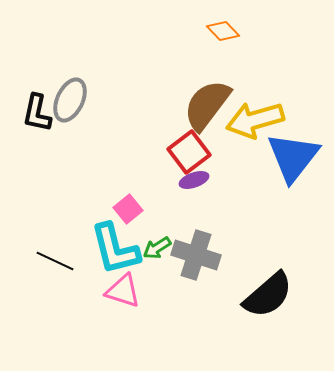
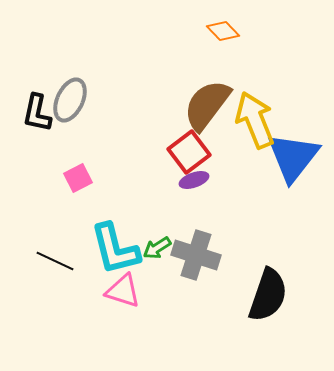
yellow arrow: rotated 84 degrees clockwise
pink square: moved 50 px left, 31 px up; rotated 12 degrees clockwise
black semicircle: rotated 30 degrees counterclockwise
